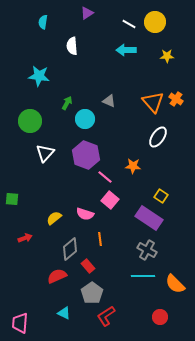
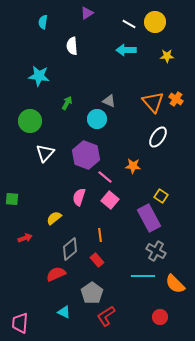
cyan circle: moved 12 px right
pink semicircle: moved 6 px left, 17 px up; rotated 90 degrees clockwise
purple rectangle: rotated 28 degrees clockwise
orange line: moved 4 px up
gray cross: moved 9 px right, 1 px down
red rectangle: moved 9 px right, 6 px up
red semicircle: moved 1 px left, 2 px up
cyan triangle: moved 1 px up
